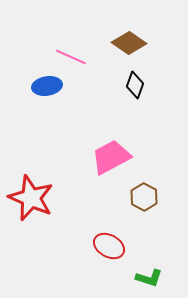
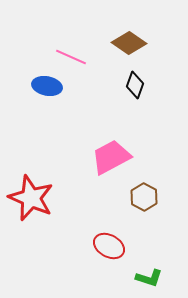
blue ellipse: rotated 20 degrees clockwise
